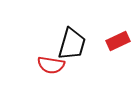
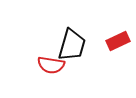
black trapezoid: moved 1 px down
